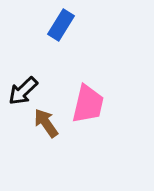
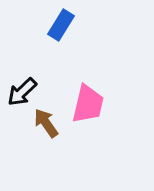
black arrow: moved 1 px left, 1 px down
